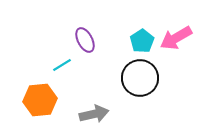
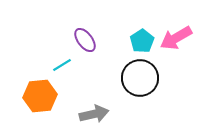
purple ellipse: rotated 10 degrees counterclockwise
orange hexagon: moved 4 px up
